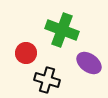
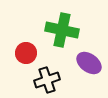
green cross: rotated 8 degrees counterclockwise
black cross: rotated 35 degrees counterclockwise
